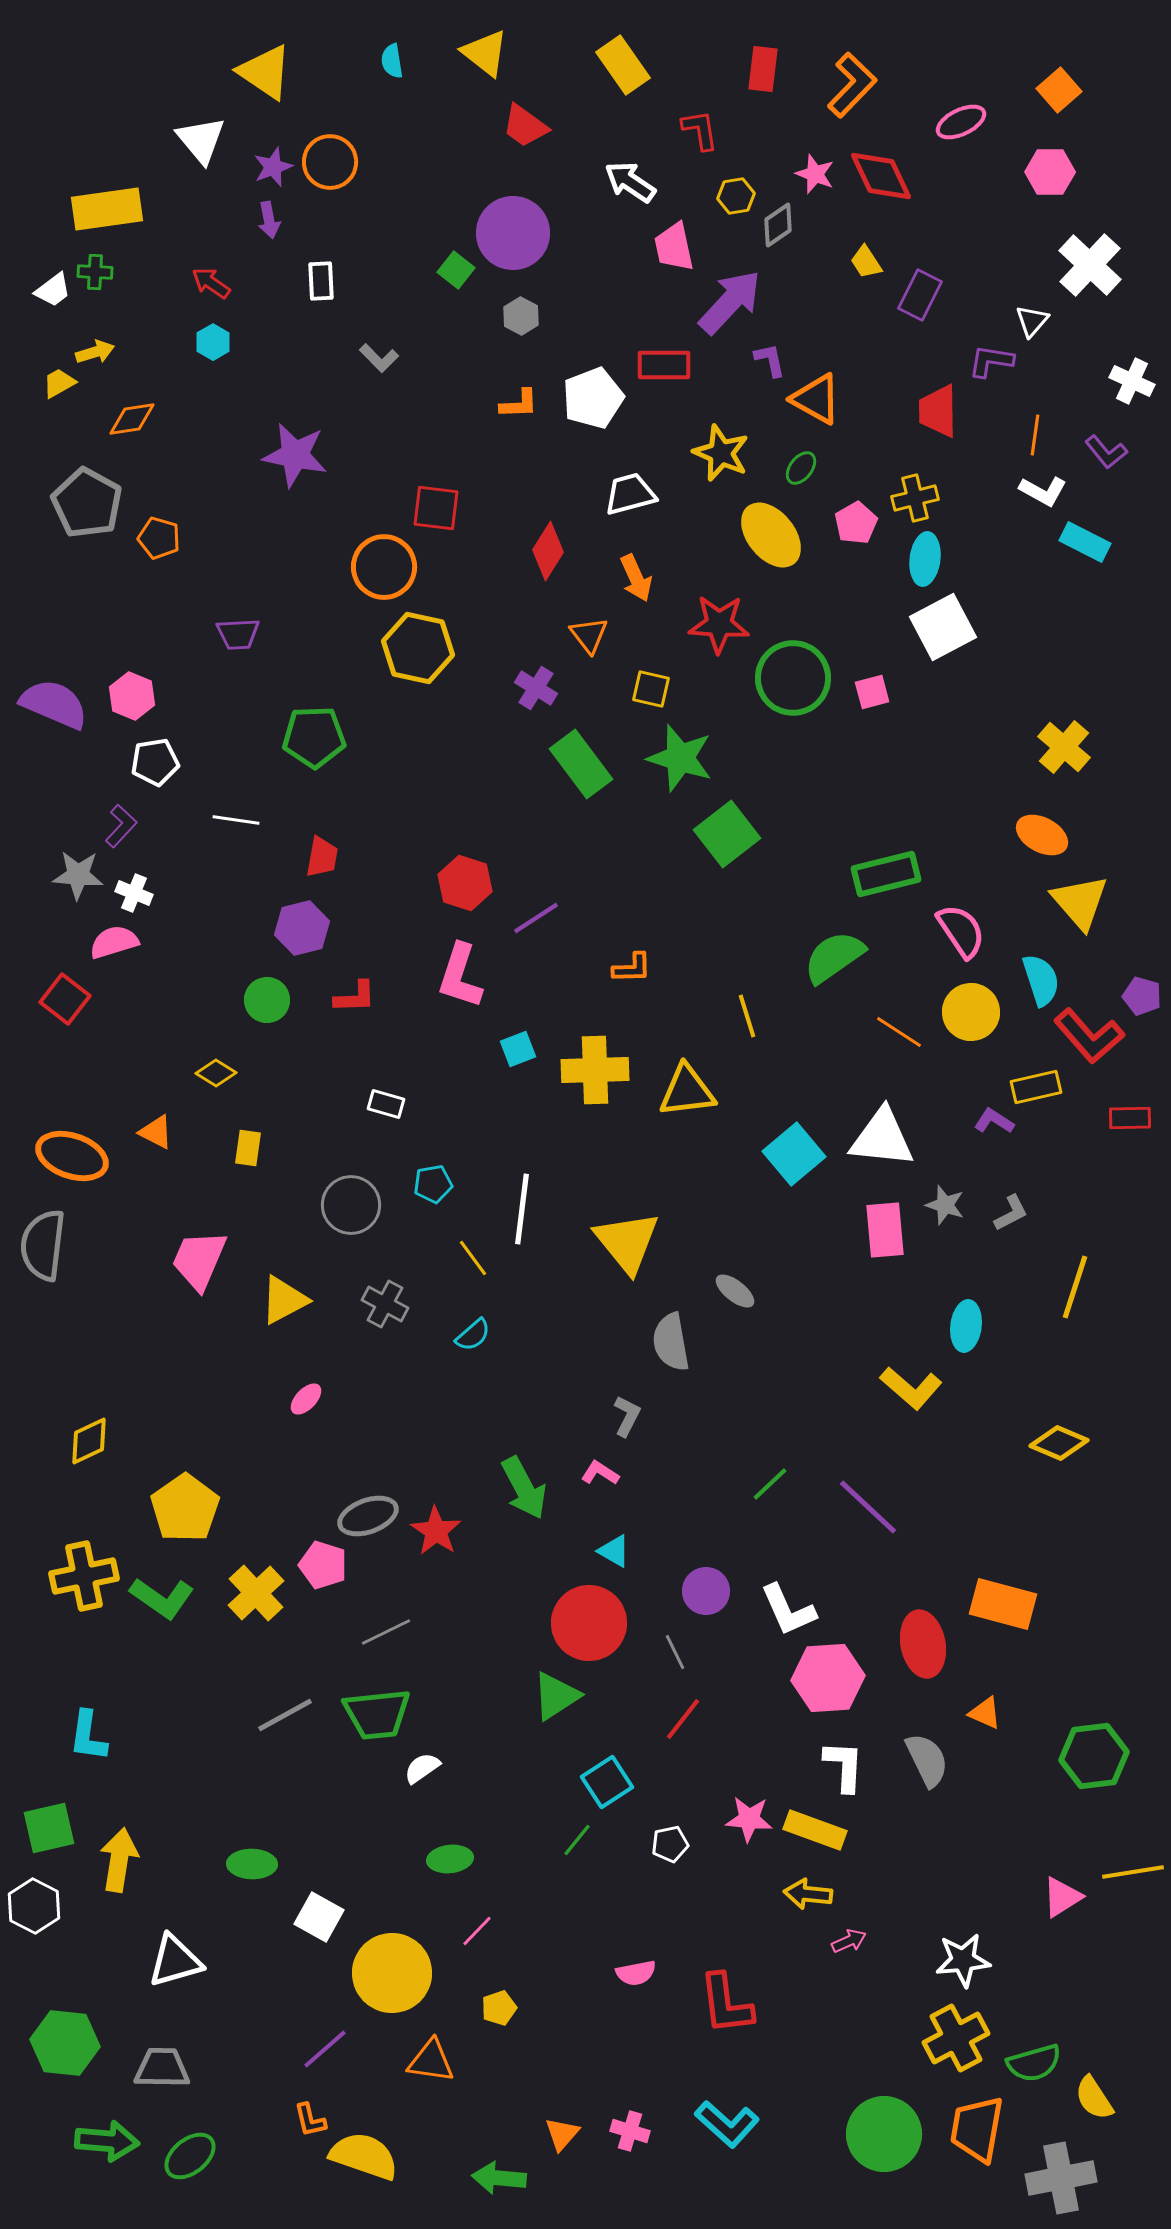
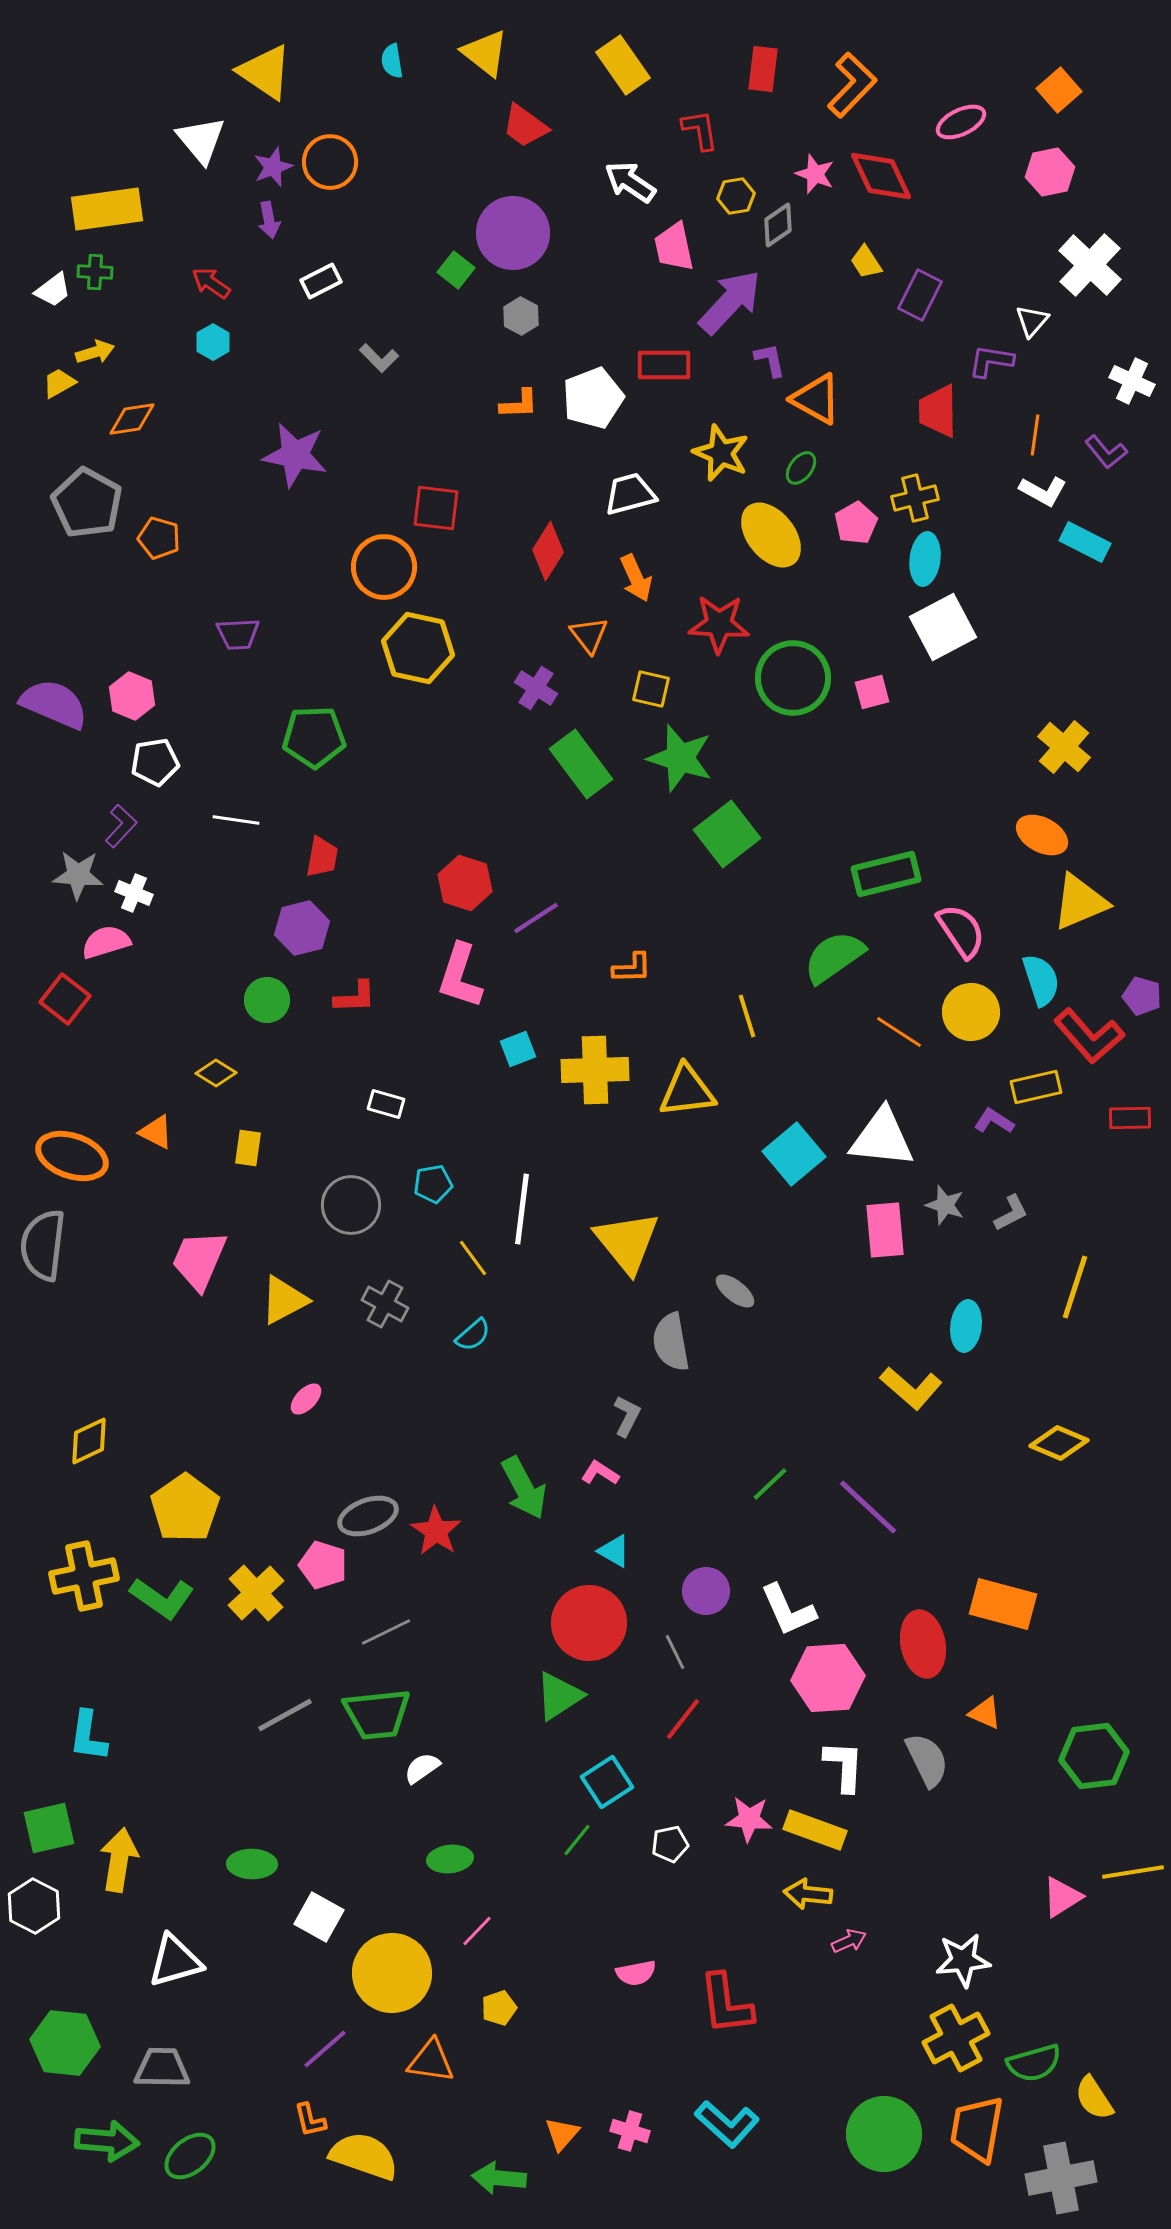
pink hexagon at (1050, 172): rotated 12 degrees counterclockwise
white rectangle at (321, 281): rotated 66 degrees clockwise
yellow triangle at (1080, 902): rotated 48 degrees clockwise
pink semicircle at (114, 942): moved 8 px left
green triangle at (556, 1696): moved 3 px right
